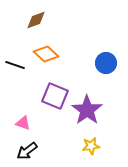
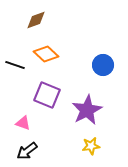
blue circle: moved 3 px left, 2 px down
purple square: moved 8 px left, 1 px up
purple star: rotated 8 degrees clockwise
